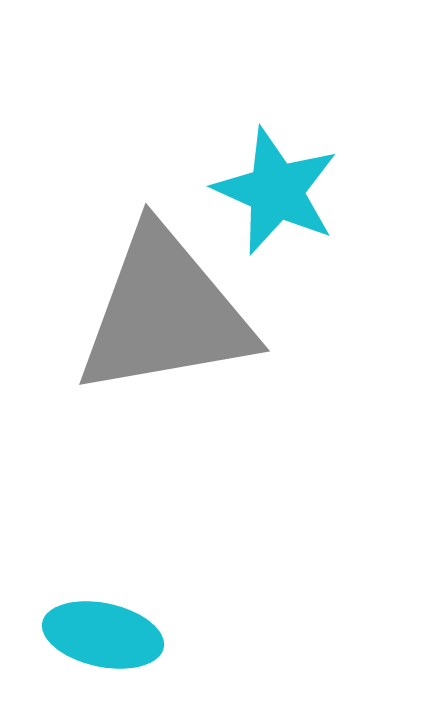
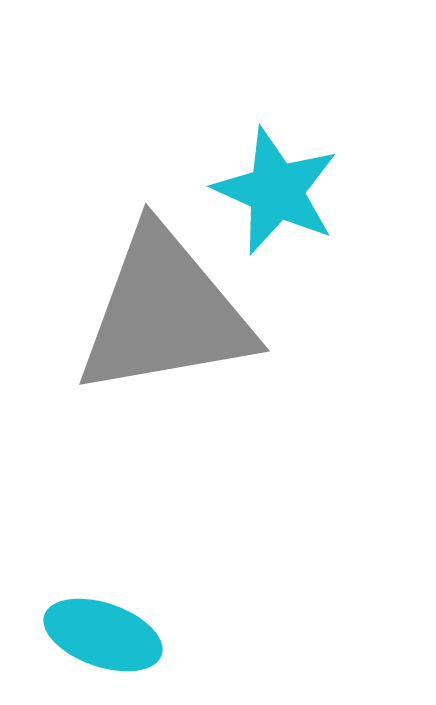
cyan ellipse: rotated 7 degrees clockwise
